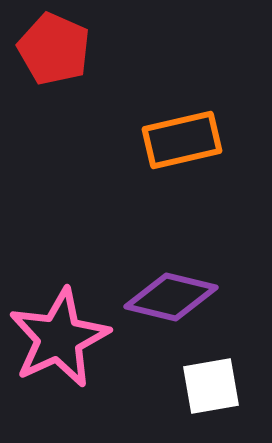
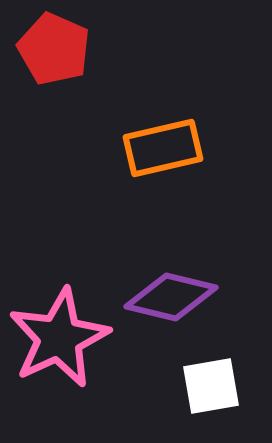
orange rectangle: moved 19 px left, 8 px down
